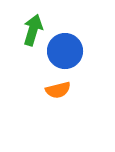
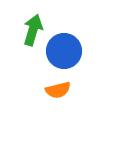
blue circle: moved 1 px left
